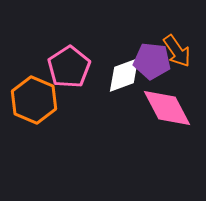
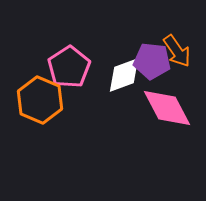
orange hexagon: moved 6 px right
